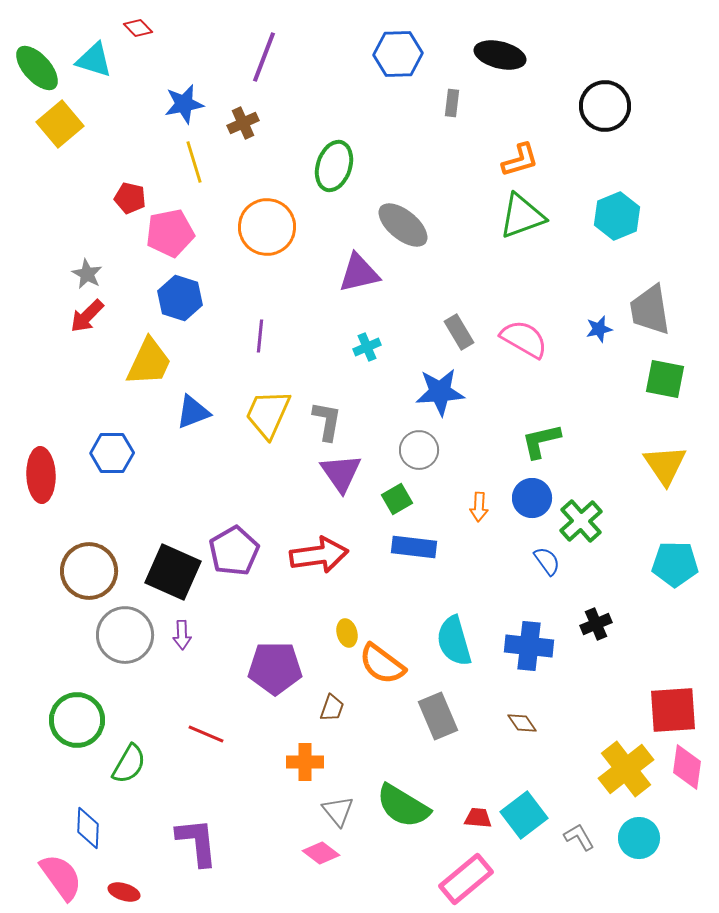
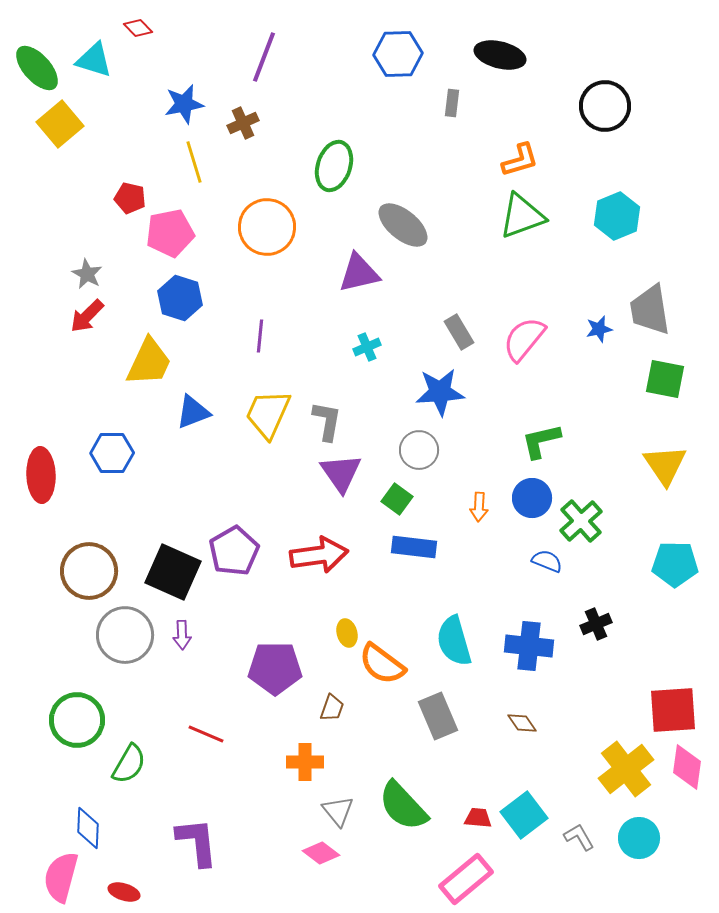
pink semicircle at (524, 339): rotated 81 degrees counterclockwise
green square at (397, 499): rotated 24 degrees counterclockwise
blue semicircle at (547, 561): rotated 32 degrees counterclockwise
green semicircle at (403, 806): rotated 16 degrees clockwise
pink semicircle at (61, 877): rotated 129 degrees counterclockwise
